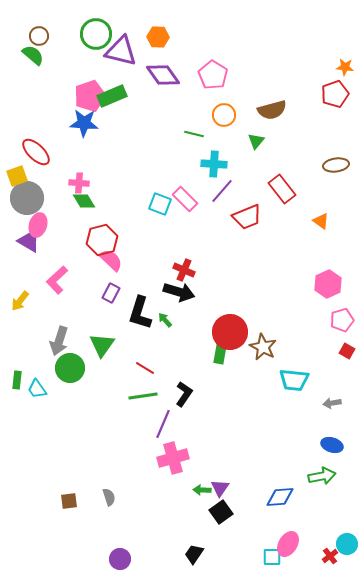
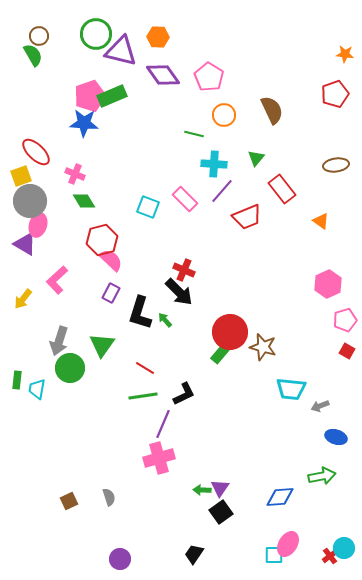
green semicircle at (33, 55): rotated 20 degrees clockwise
orange star at (345, 67): moved 13 px up
pink pentagon at (213, 75): moved 4 px left, 2 px down
brown semicircle at (272, 110): rotated 100 degrees counterclockwise
green triangle at (256, 141): moved 17 px down
yellow square at (17, 176): moved 4 px right
pink cross at (79, 183): moved 4 px left, 9 px up; rotated 18 degrees clockwise
gray circle at (27, 198): moved 3 px right, 3 px down
cyan square at (160, 204): moved 12 px left, 3 px down
purple triangle at (29, 241): moved 4 px left, 3 px down
black arrow at (179, 292): rotated 28 degrees clockwise
yellow arrow at (20, 301): moved 3 px right, 2 px up
pink pentagon at (342, 320): moved 3 px right
brown star at (263, 347): rotated 12 degrees counterclockwise
green rectangle at (220, 354): rotated 30 degrees clockwise
cyan trapezoid at (294, 380): moved 3 px left, 9 px down
cyan trapezoid at (37, 389): rotated 45 degrees clockwise
black L-shape at (184, 394): rotated 30 degrees clockwise
gray arrow at (332, 403): moved 12 px left, 3 px down; rotated 12 degrees counterclockwise
blue ellipse at (332, 445): moved 4 px right, 8 px up
pink cross at (173, 458): moved 14 px left
brown square at (69, 501): rotated 18 degrees counterclockwise
cyan circle at (347, 544): moved 3 px left, 4 px down
cyan square at (272, 557): moved 2 px right, 2 px up
